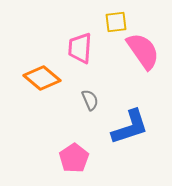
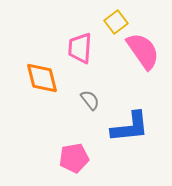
yellow square: rotated 30 degrees counterclockwise
orange diamond: rotated 36 degrees clockwise
gray semicircle: rotated 15 degrees counterclockwise
blue L-shape: rotated 12 degrees clockwise
pink pentagon: rotated 24 degrees clockwise
